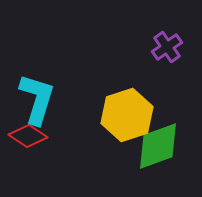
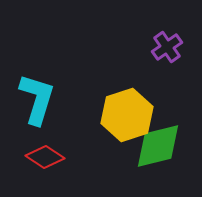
red diamond: moved 17 px right, 21 px down
green diamond: rotated 6 degrees clockwise
